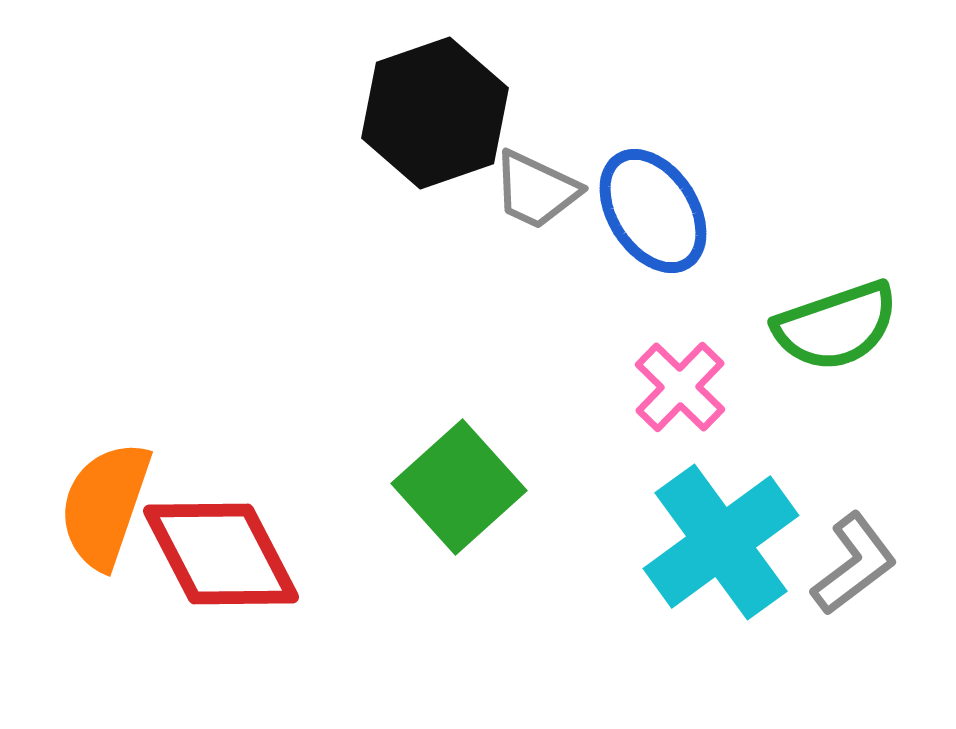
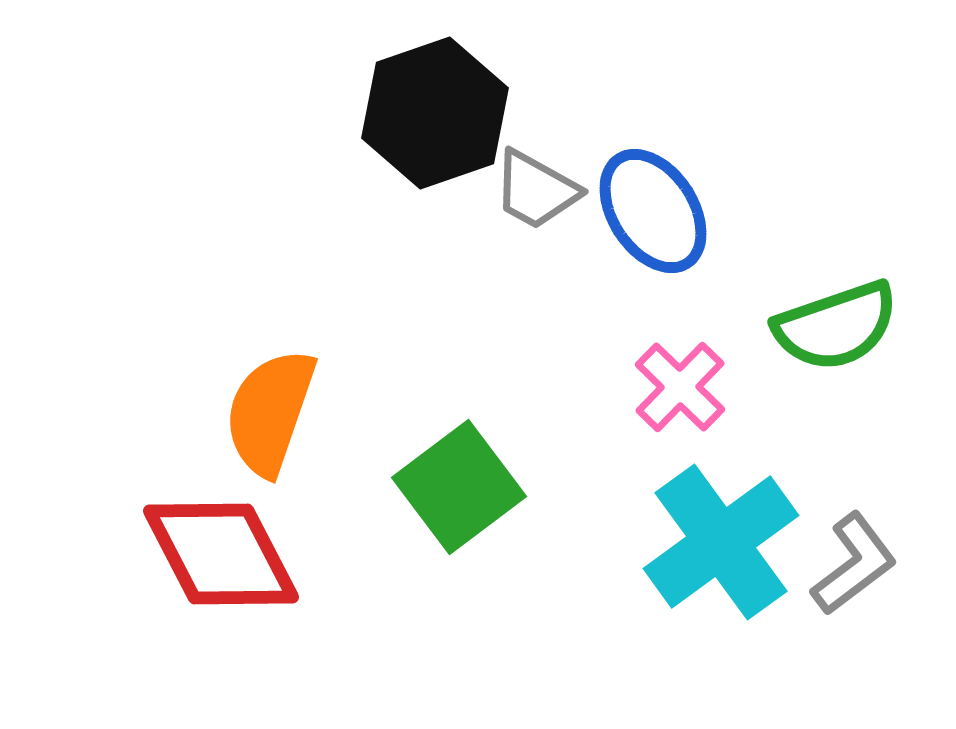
gray trapezoid: rotated 4 degrees clockwise
green square: rotated 5 degrees clockwise
orange semicircle: moved 165 px right, 93 px up
